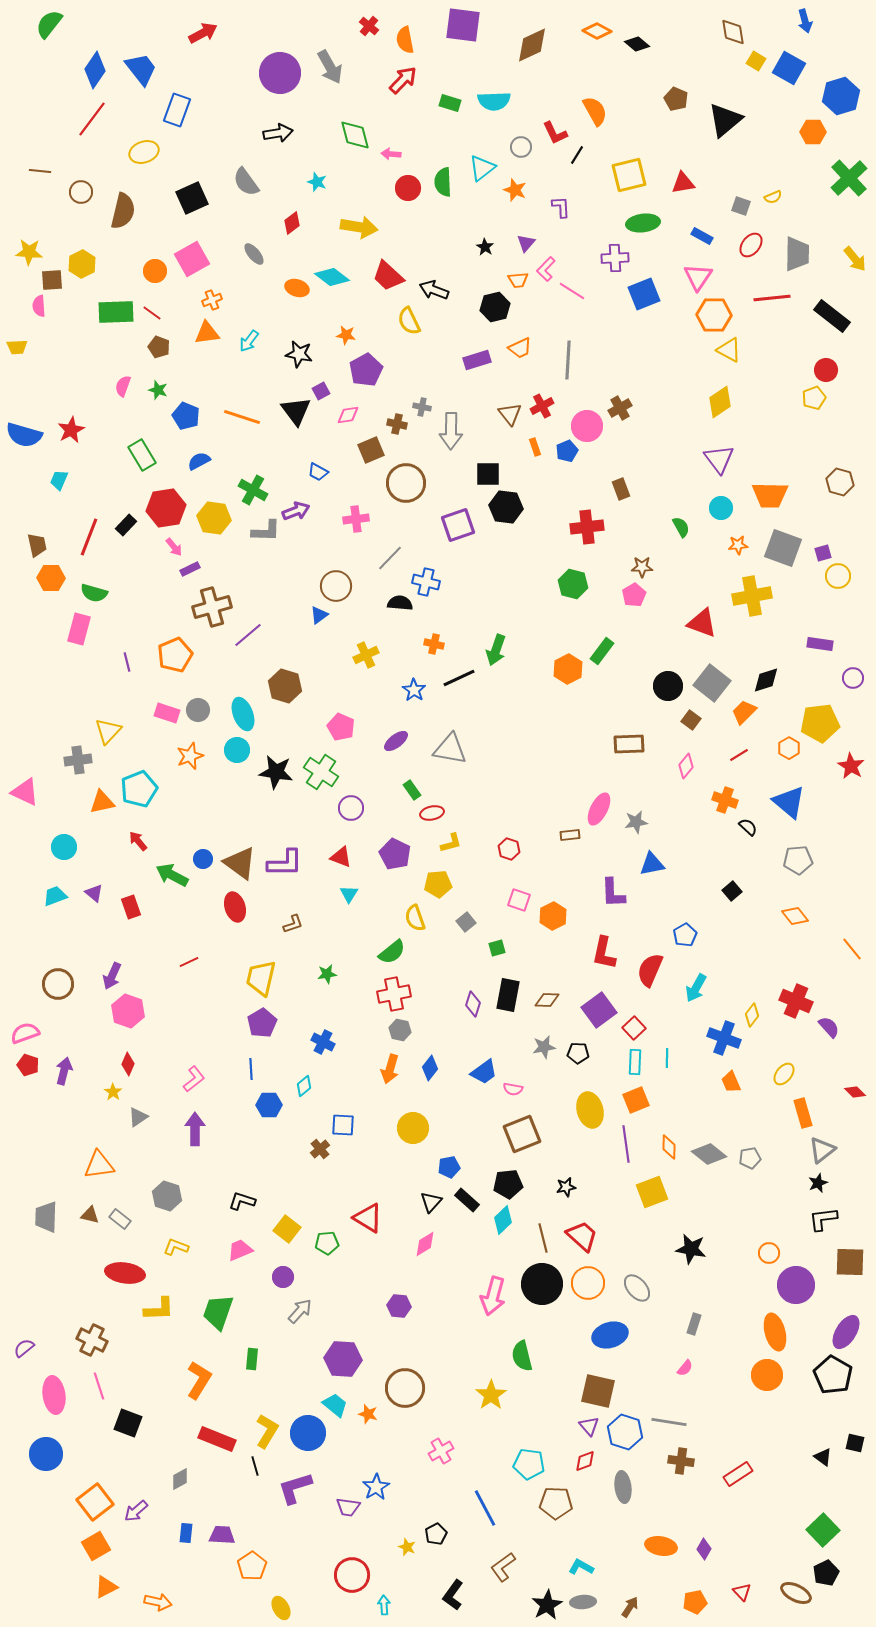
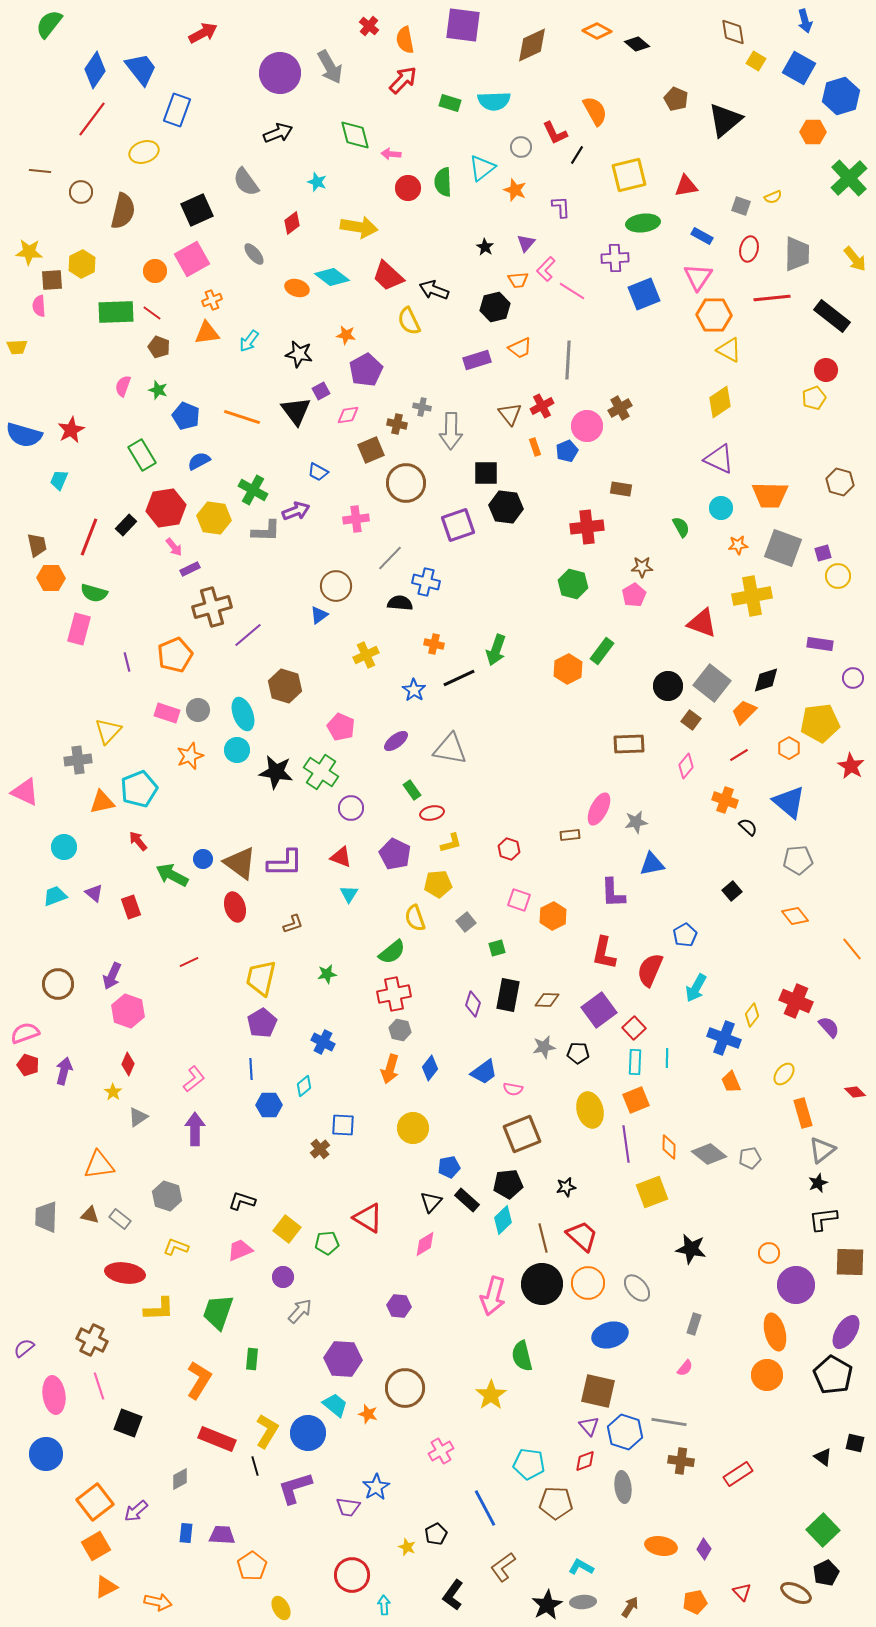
blue square at (789, 68): moved 10 px right
black arrow at (278, 133): rotated 12 degrees counterclockwise
red triangle at (683, 183): moved 3 px right, 3 px down
black square at (192, 198): moved 5 px right, 12 px down
red ellipse at (751, 245): moved 2 px left, 4 px down; rotated 25 degrees counterclockwise
purple triangle at (719, 459): rotated 28 degrees counterclockwise
black square at (488, 474): moved 2 px left, 1 px up
brown rectangle at (621, 489): rotated 60 degrees counterclockwise
